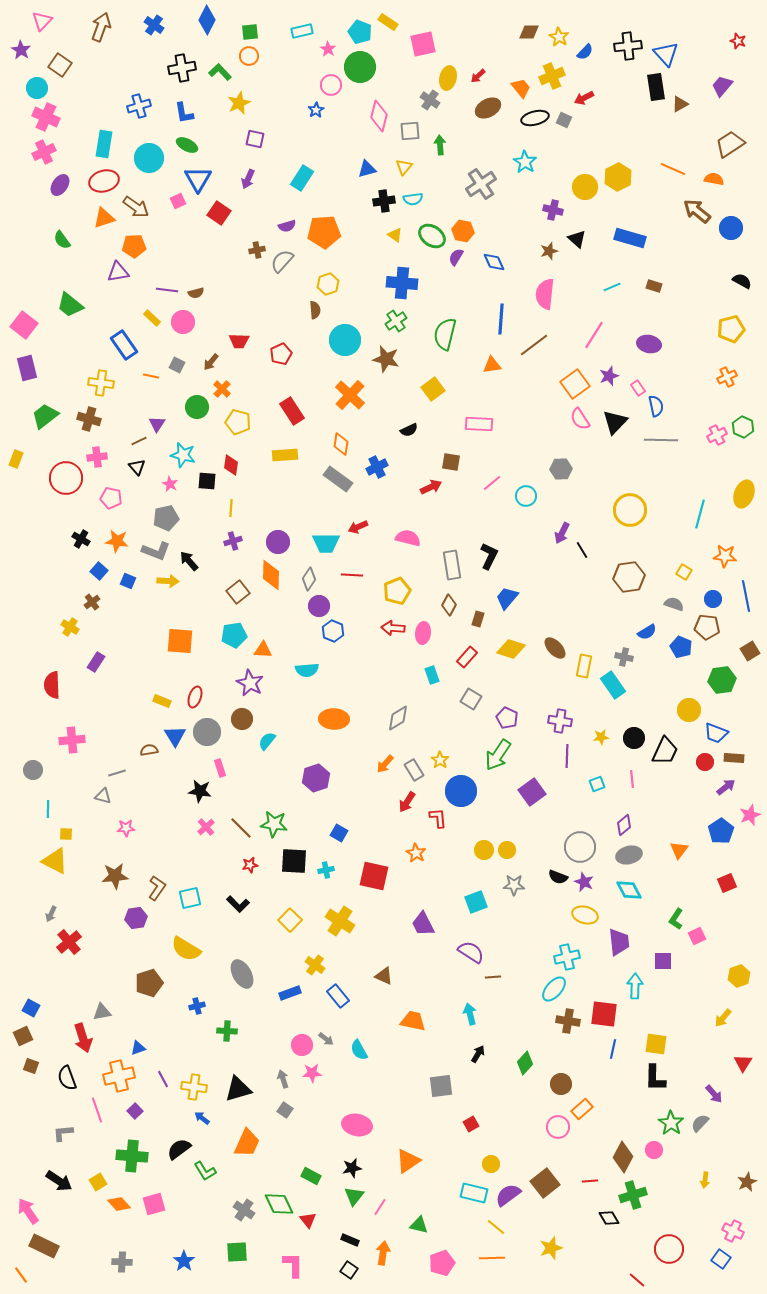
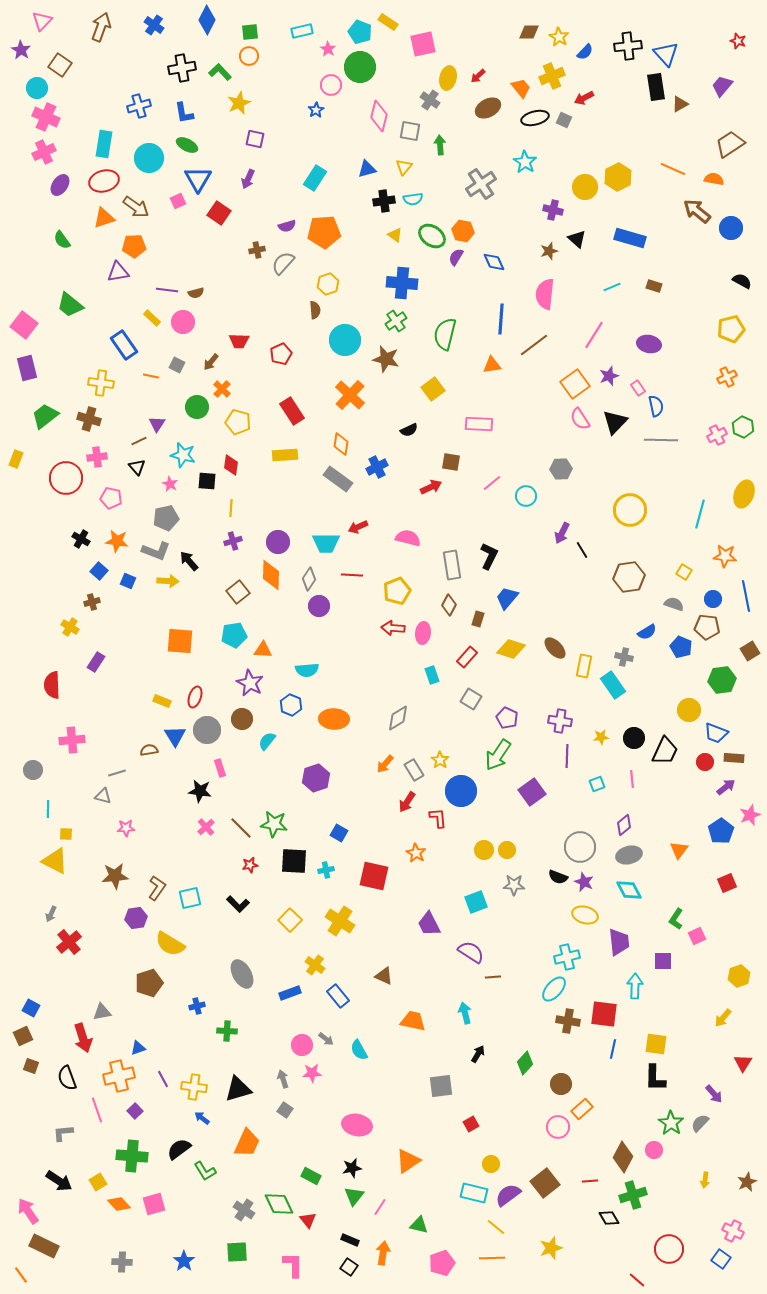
gray square at (410, 131): rotated 15 degrees clockwise
cyan rectangle at (302, 178): moved 13 px right
gray semicircle at (282, 261): moved 1 px right, 2 px down
brown cross at (92, 602): rotated 21 degrees clockwise
blue hexagon at (333, 631): moved 42 px left, 74 px down
gray circle at (207, 732): moved 2 px up
purple trapezoid at (423, 924): moved 6 px right
yellow semicircle at (186, 949): moved 16 px left, 5 px up
cyan arrow at (470, 1014): moved 5 px left, 1 px up
black square at (349, 1270): moved 3 px up
